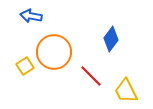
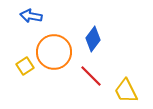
blue diamond: moved 18 px left
